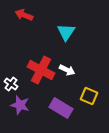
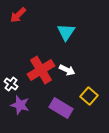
red arrow: moved 6 px left; rotated 66 degrees counterclockwise
red cross: rotated 32 degrees clockwise
yellow square: rotated 18 degrees clockwise
